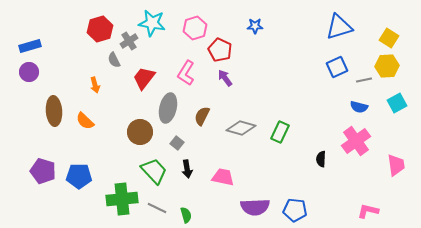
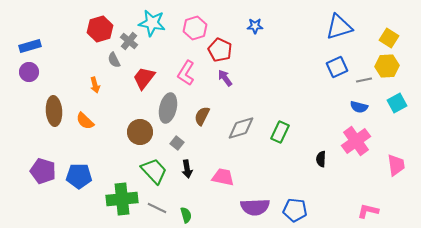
gray cross at (129, 41): rotated 18 degrees counterclockwise
gray diamond at (241, 128): rotated 32 degrees counterclockwise
